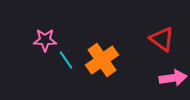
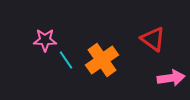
red triangle: moved 9 px left
pink arrow: moved 2 px left
